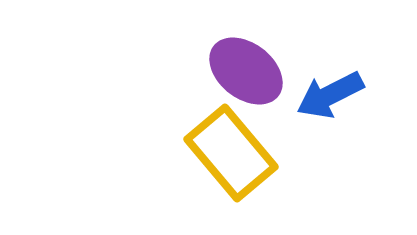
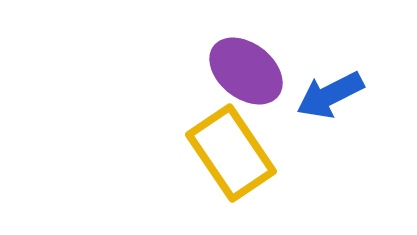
yellow rectangle: rotated 6 degrees clockwise
